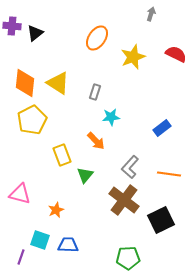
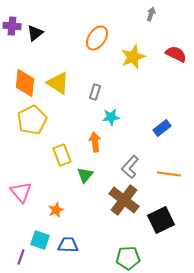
orange arrow: moved 1 px left, 1 px down; rotated 144 degrees counterclockwise
pink triangle: moved 1 px right, 2 px up; rotated 35 degrees clockwise
